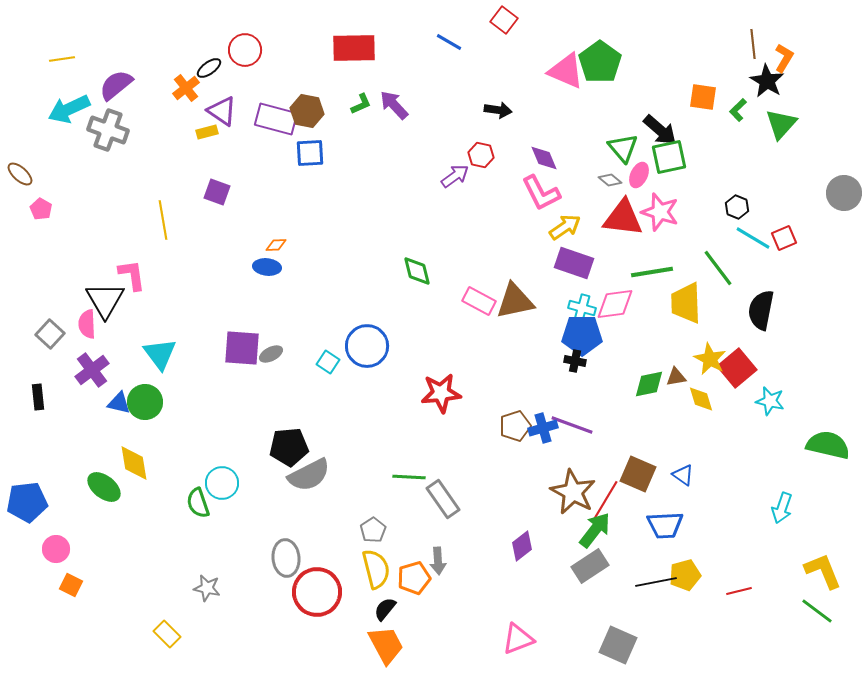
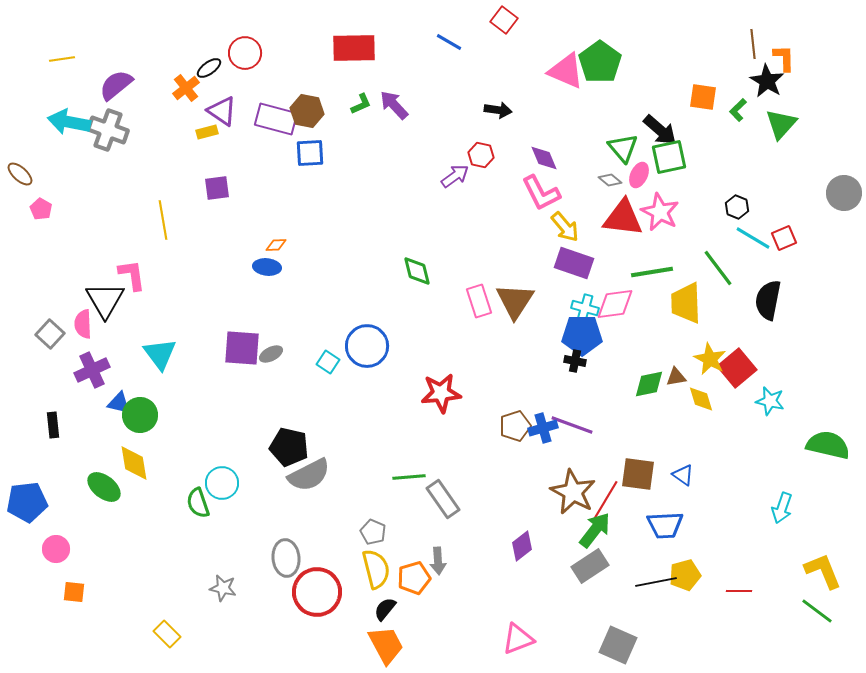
red circle at (245, 50): moved 3 px down
orange L-shape at (784, 58): rotated 32 degrees counterclockwise
cyan arrow at (69, 109): moved 13 px down; rotated 36 degrees clockwise
purple square at (217, 192): moved 4 px up; rotated 28 degrees counterclockwise
pink star at (660, 212): rotated 9 degrees clockwise
yellow arrow at (565, 227): rotated 84 degrees clockwise
pink rectangle at (479, 301): rotated 44 degrees clockwise
brown triangle at (515, 301): rotated 45 degrees counterclockwise
cyan cross at (582, 308): moved 3 px right
black semicircle at (761, 310): moved 7 px right, 10 px up
pink semicircle at (87, 324): moved 4 px left
purple cross at (92, 370): rotated 12 degrees clockwise
black rectangle at (38, 397): moved 15 px right, 28 px down
green circle at (145, 402): moved 5 px left, 13 px down
black pentagon at (289, 447): rotated 18 degrees clockwise
brown square at (638, 474): rotated 15 degrees counterclockwise
green line at (409, 477): rotated 8 degrees counterclockwise
gray pentagon at (373, 530): moved 2 px down; rotated 15 degrees counterclockwise
orange square at (71, 585): moved 3 px right, 7 px down; rotated 20 degrees counterclockwise
gray star at (207, 588): moved 16 px right
red line at (739, 591): rotated 15 degrees clockwise
